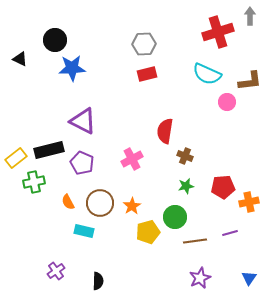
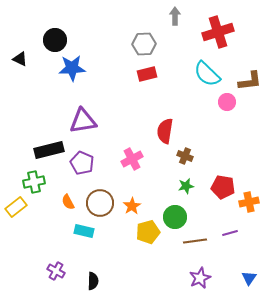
gray arrow: moved 75 px left
cyan semicircle: rotated 20 degrees clockwise
purple triangle: rotated 36 degrees counterclockwise
yellow rectangle: moved 49 px down
red pentagon: rotated 15 degrees clockwise
purple cross: rotated 24 degrees counterclockwise
black semicircle: moved 5 px left
